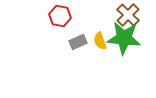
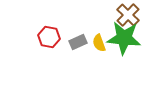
red hexagon: moved 11 px left, 21 px down
yellow semicircle: moved 1 px left, 2 px down
